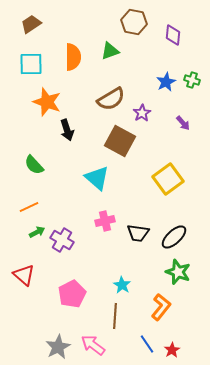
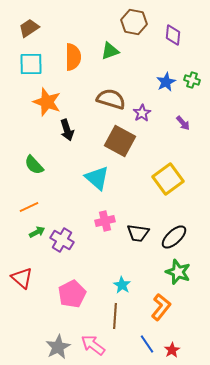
brown trapezoid: moved 2 px left, 4 px down
brown semicircle: rotated 132 degrees counterclockwise
red triangle: moved 2 px left, 3 px down
